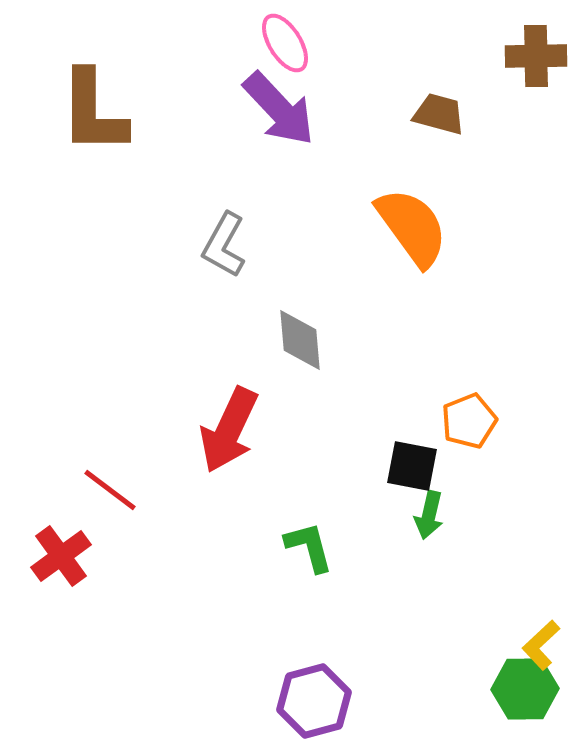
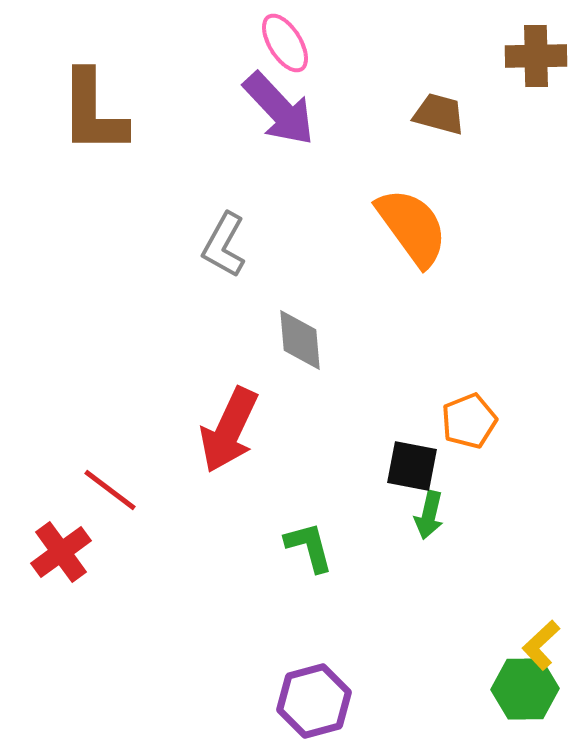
red cross: moved 4 px up
